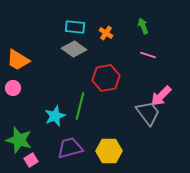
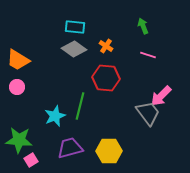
orange cross: moved 13 px down
red hexagon: rotated 16 degrees clockwise
pink circle: moved 4 px right, 1 px up
green star: rotated 12 degrees counterclockwise
